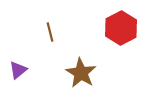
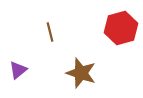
red hexagon: rotated 12 degrees clockwise
brown star: rotated 12 degrees counterclockwise
